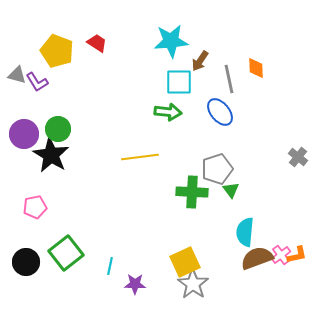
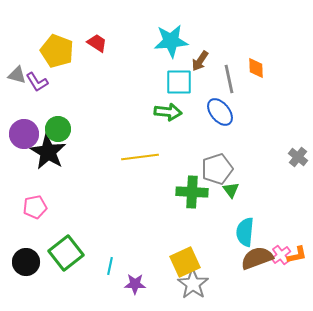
black star: moved 3 px left, 3 px up
